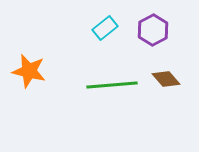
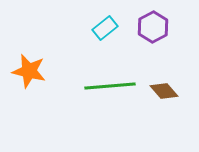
purple hexagon: moved 3 px up
brown diamond: moved 2 px left, 12 px down
green line: moved 2 px left, 1 px down
